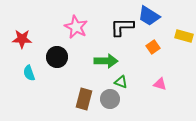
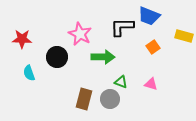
blue trapezoid: rotated 10 degrees counterclockwise
pink star: moved 4 px right, 7 px down
green arrow: moved 3 px left, 4 px up
pink triangle: moved 9 px left
